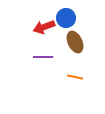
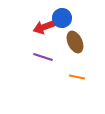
blue circle: moved 4 px left
purple line: rotated 18 degrees clockwise
orange line: moved 2 px right
